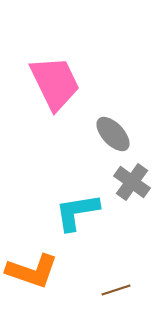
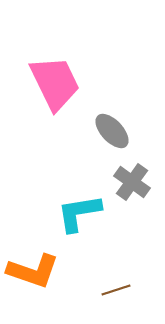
gray ellipse: moved 1 px left, 3 px up
cyan L-shape: moved 2 px right, 1 px down
orange L-shape: moved 1 px right
